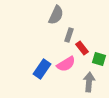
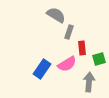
gray semicircle: rotated 84 degrees counterclockwise
gray rectangle: moved 3 px up
red rectangle: rotated 32 degrees clockwise
green square: rotated 32 degrees counterclockwise
pink semicircle: moved 1 px right
